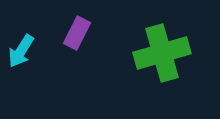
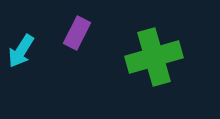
green cross: moved 8 px left, 4 px down
